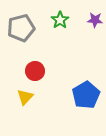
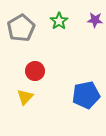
green star: moved 1 px left, 1 px down
gray pentagon: rotated 16 degrees counterclockwise
blue pentagon: rotated 20 degrees clockwise
